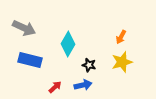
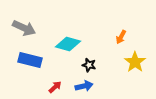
cyan diamond: rotated 75 degrees clockwise
yellow star: moved 13 px right; rotated 20 degrees counterclockwise
blue arrow: moved 1 px right, 1 px down
